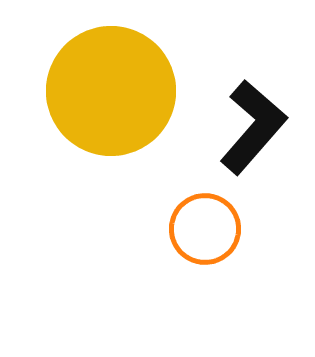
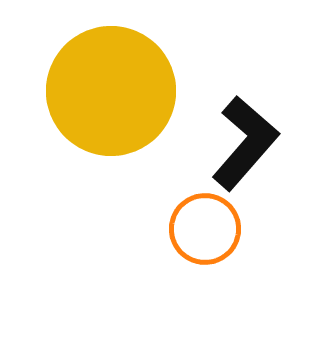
black L-shape: moved 8 px left, 16 px down
